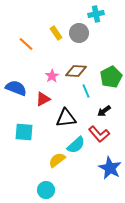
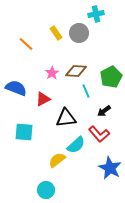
pink star: moved 3 px up
